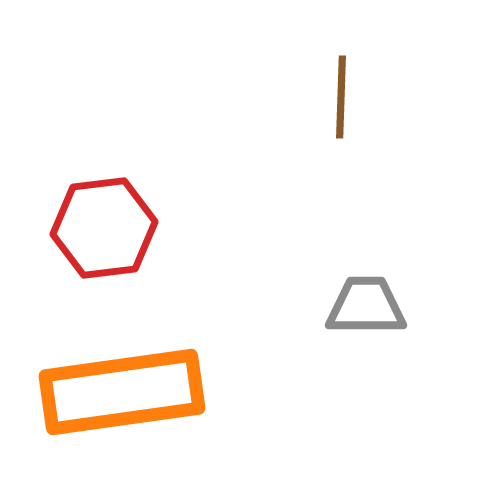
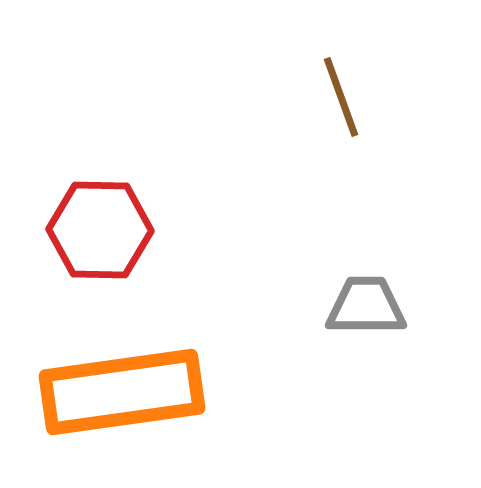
brown line: rotated 22 degrees counterclockwise
red hexagon: moved 4 px left, 2 px down; rotated 8 degrees clockwise
